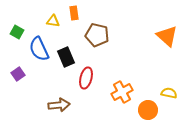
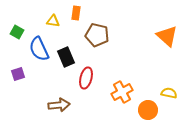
orange rectangle: moved 2 px right; rotated 16 degrees clockwise
purple square: rotated 16 degrees clockwise
